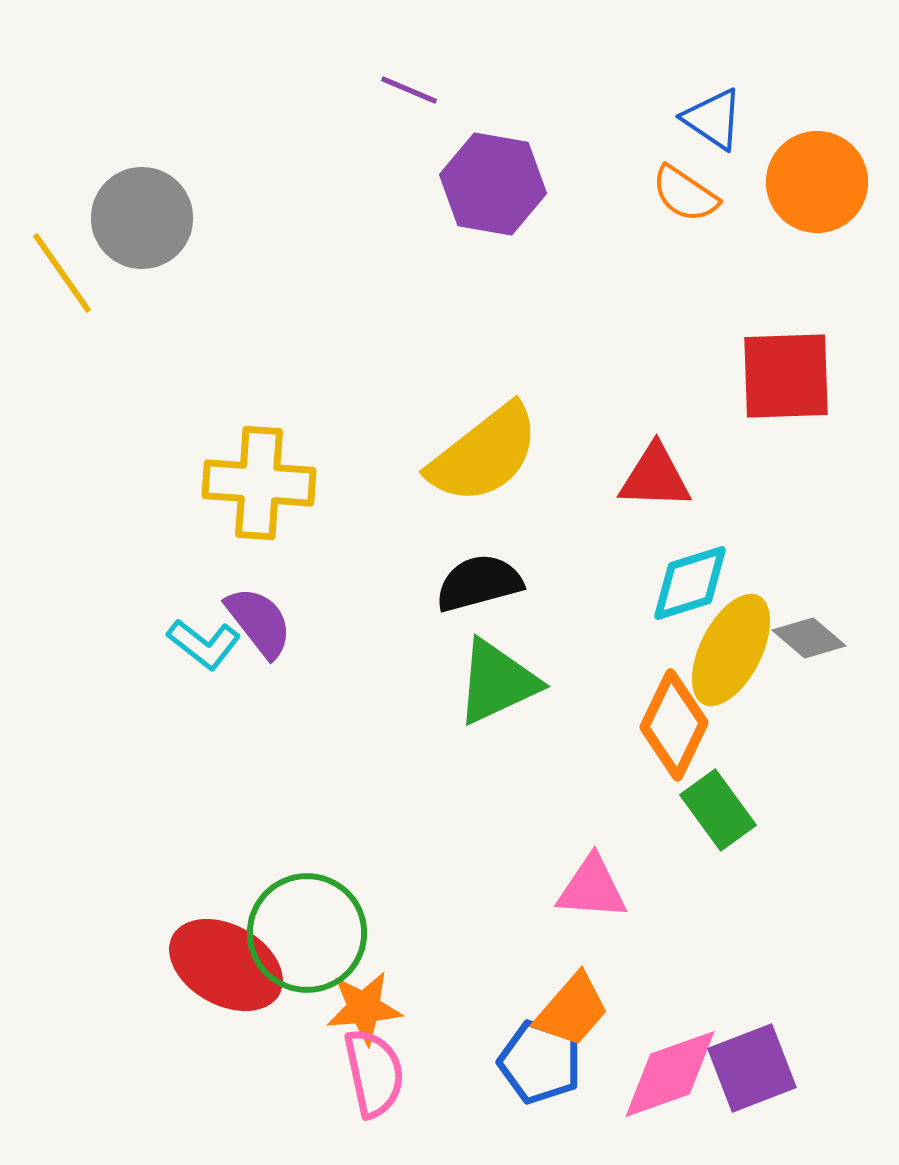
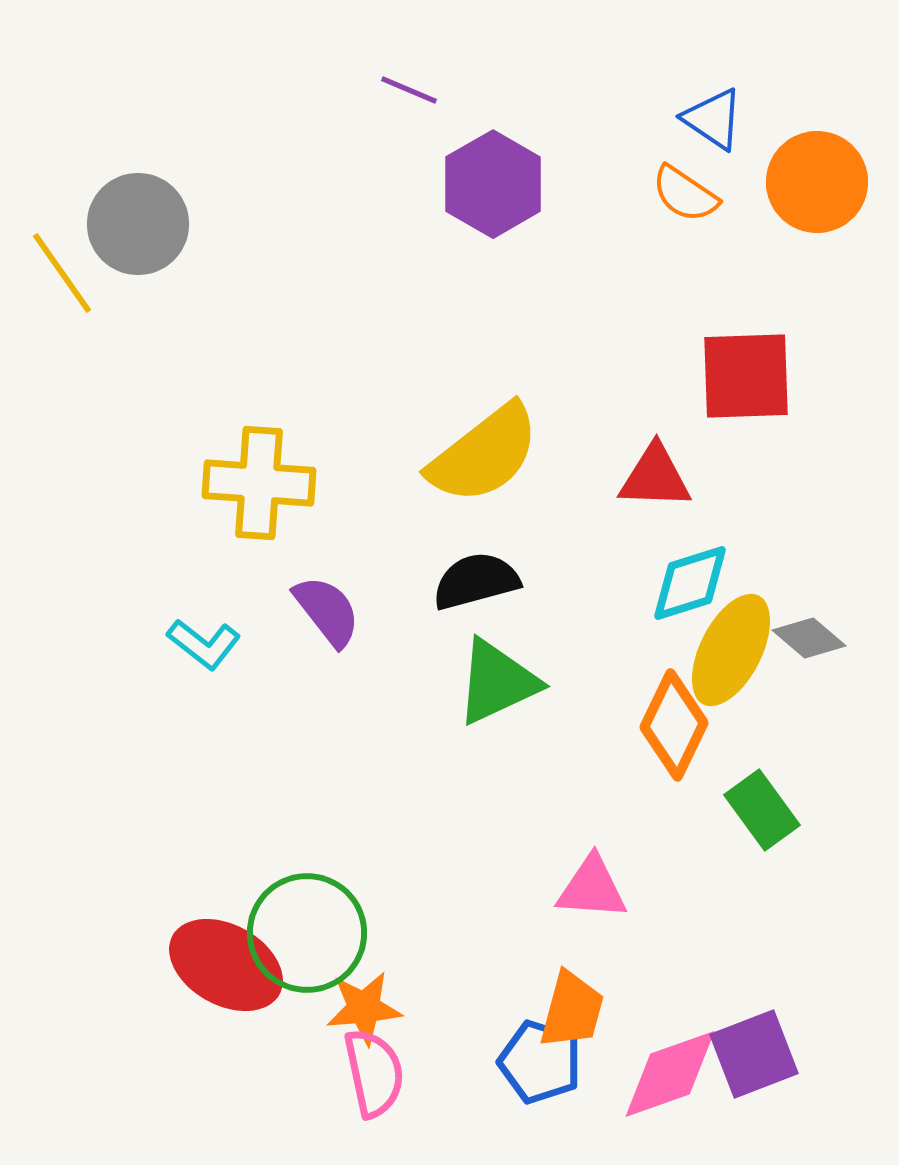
purple hexagon: rotated 20 degrees clockwise
gray circle: moved 4 px left, 6 px down
red square: moved 40 px left
black semicircle: moved 3 px left, 2 px up
purple semicircle: moved 68 px right, 11 px up
green rectangle: moved 44 px right
orange trapezoid: rotated 26 degrees counterclockwise
purple square: moved 2 px right, 14 px up
